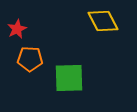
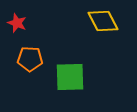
red star: moved 6 px up; rotated 24 degrees counterclockwise
green square: moved 1 px right, 1 px up
